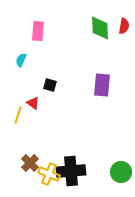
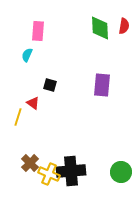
cyan semicircle: moved 6 px right, 5 px up
yellow line: moved 2 px down
